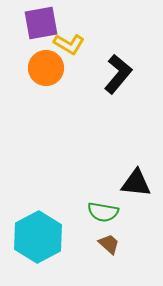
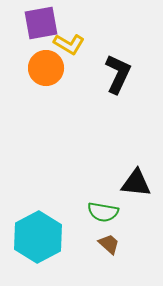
black L-shape: rotated 15 degrees counterclockwise
